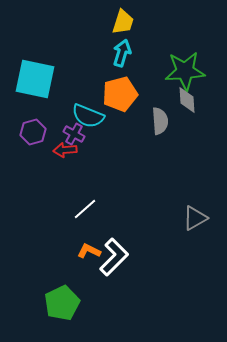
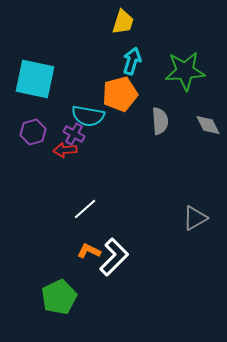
cyan arrow: moved 10 px right, 8 px down
gray diamond: moved 21 px right, 25 px down; rotated 24 degrees counterclockwise
cyan semicircle: rotated 12 degrees counterclockwise
green pentagon: moved 3 px left, 6 px up
